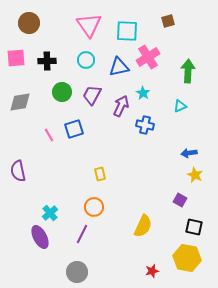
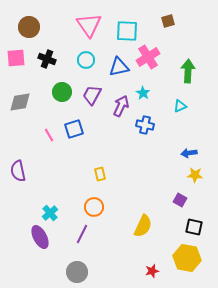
brown circle: moved 4 px down
black cross: moved 2 px up; rotated 24 degrees clockwise
yellow star: rotated 21 degrees counterclockwise
